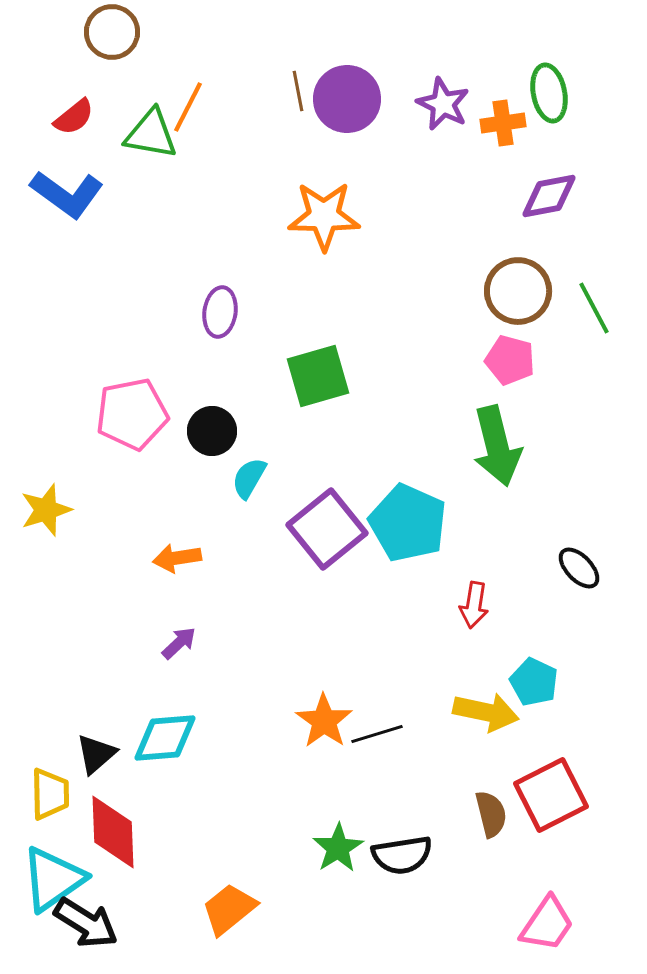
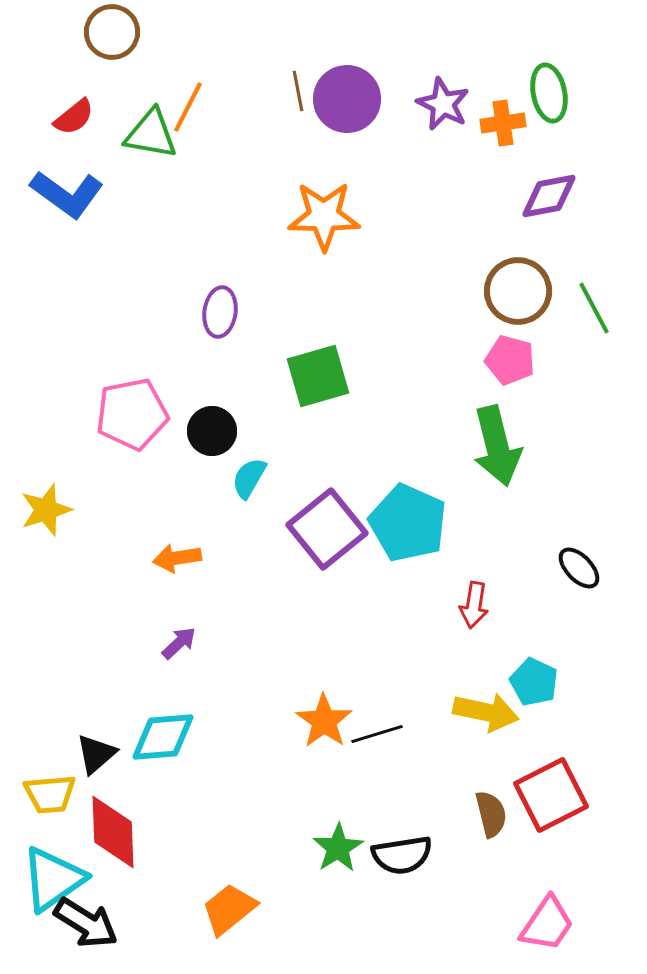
cyan diamond at (165, 738): moved 2 px left, 1 px up
yellow trapezoid at (50, 794): rotated 86 degrees clockwise
